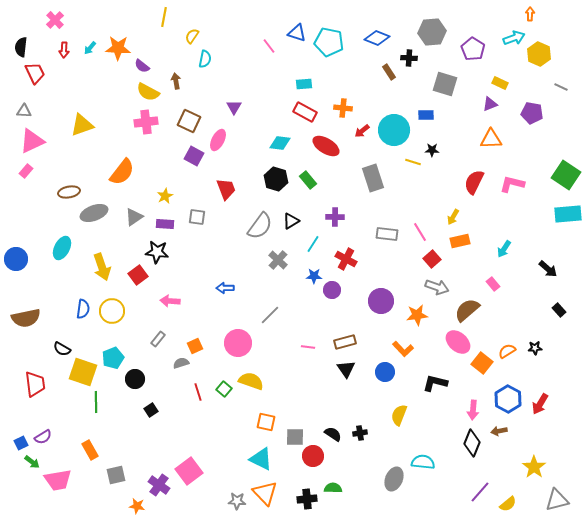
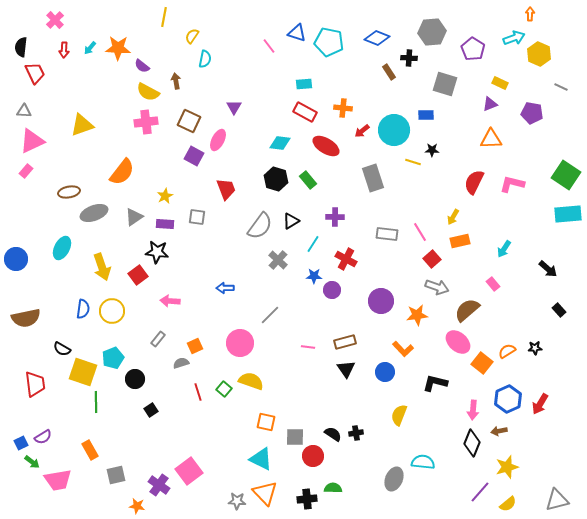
pink circle at (238, 343): moved 2 px right
blue hexagon at (508, 399): rotated 8 degrees clockwise
black cross at (360, 433): moved 4 px left
yellow star at (534, 467): moved 27 px left; rotated 20 degrees clockwise
